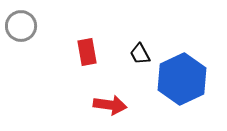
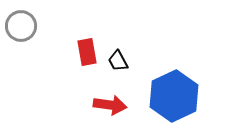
black trapezoid: moved 22 px left, 7 px down
blue hexagon: moved 8 px left, 17 px down
